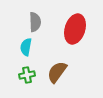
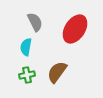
gray semicircle: rotated 24 degrees counterclockwise
red ellipse: rotated 16 degrees clockwise
